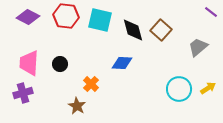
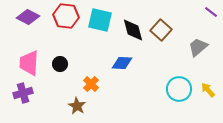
yellow arrow: moved 2 px down; rotated 98 degrees counterclockwise
